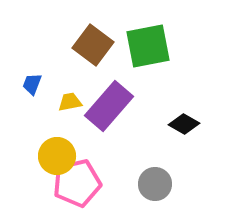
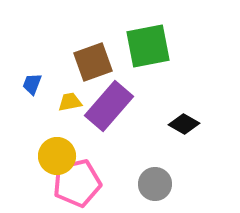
brown square: moved 17 px down; rotated 33 degrees clockwise
